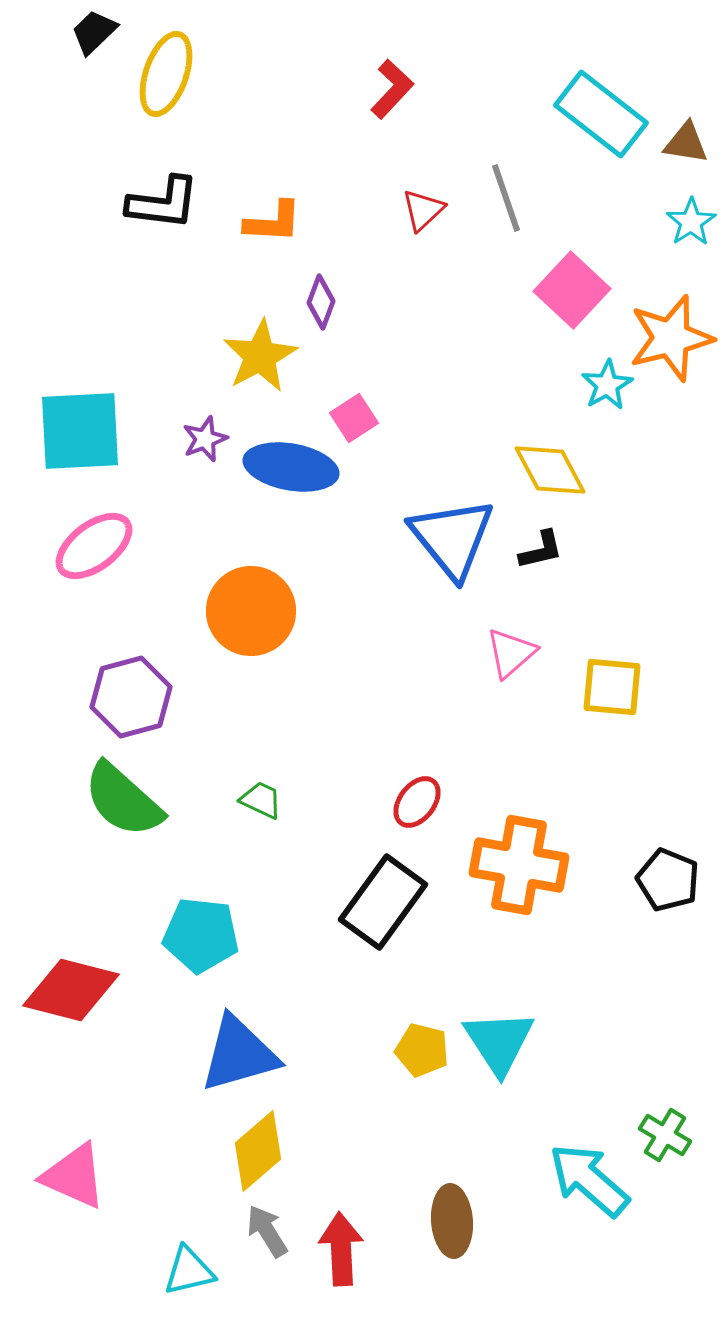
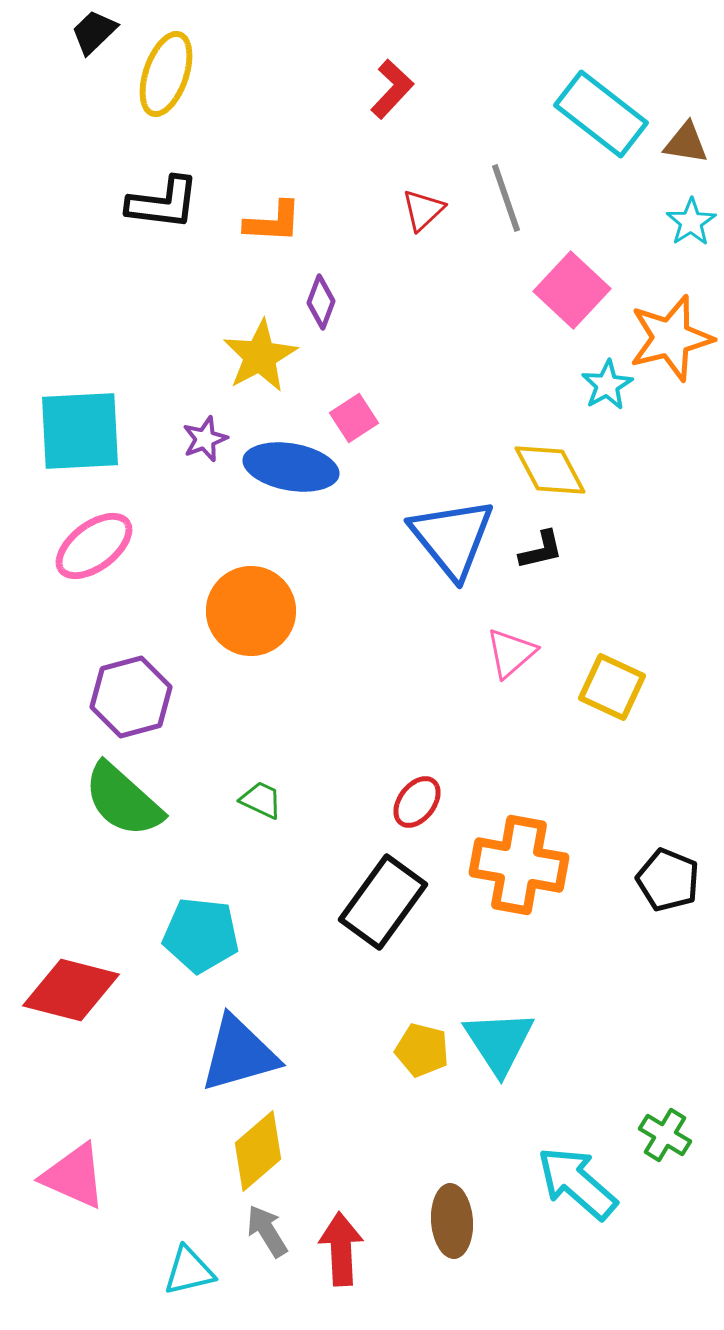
yellow square at (612, 687): rotated 20 degrees clockwise
cyan arrow at (589, 1180): moved 12 px left, 3 px down
